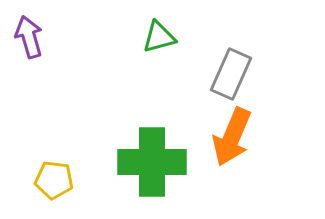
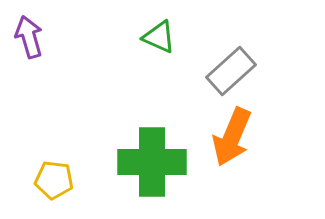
green triangle: rotated 39 degrees clockwise
gray rectangle: moved 3 px up; rotated 24 degrees clockwise
